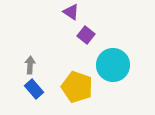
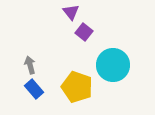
purple triangle: rotated 18 degrees clockwise
purple square: moved 2 px left, 3 px up
gray arrow: rotated 18 degrees counterclockwise
